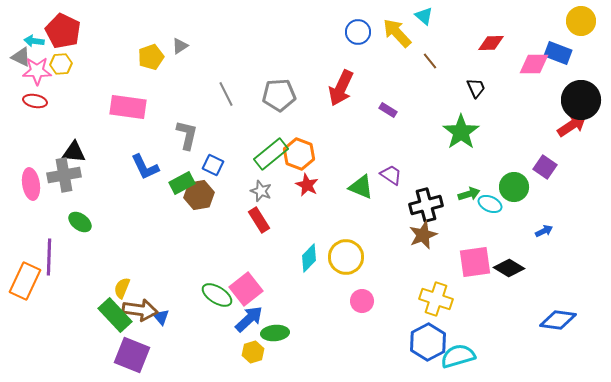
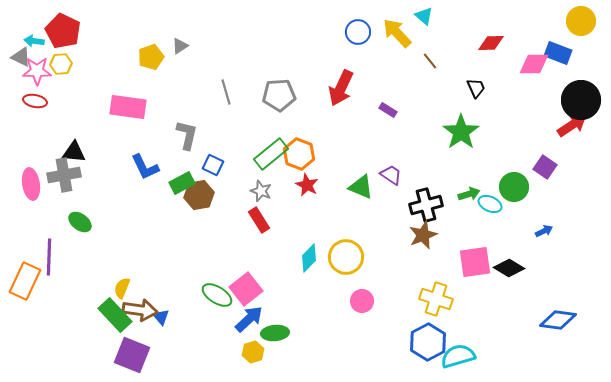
gray line at (226, 94): moved 2 px up; rotated 10 degrees clockwise
